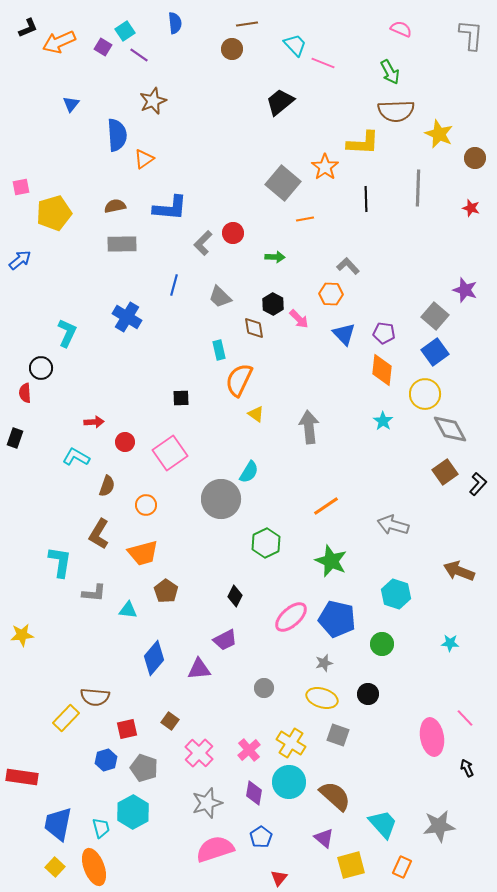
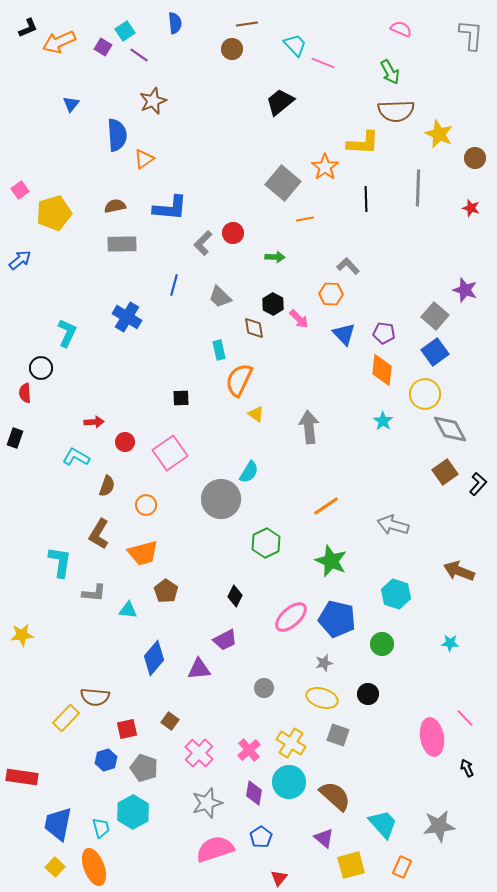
pink square at (21, 187): moved 1 px left, 3 px down; rotated 24 degrees counterclockwise
